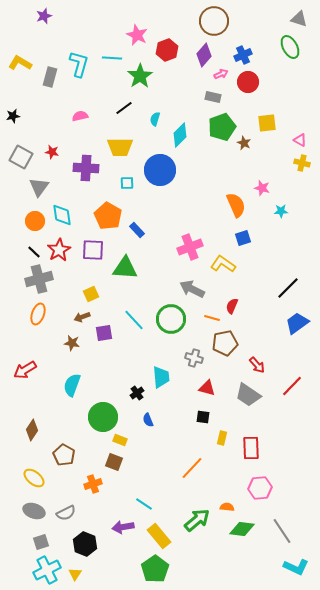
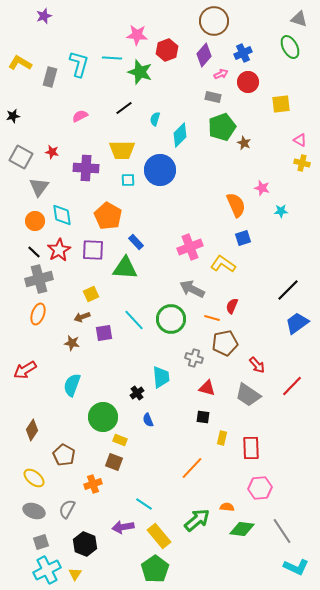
pink star at (137, 35): rotated 20 degrees counterclockwise
blue cross at (243, 55): moved 2 px up
green star at (140, 76): moved 4 px up; rotated 20 degrees counterclockwise
pink semicircle at (80, 116): rotated 14 degrees counterclockwise
yellow square at (267, 123): moved 14 px right, 19 px up
yellow trapezoid at (120, 147): moved 2 px right, 3 px down
cyan square at (127, 183): moved 1 px right, 3 px up
blue rectangle at (137, 230): moved 1 px left, 12 px down
black line at (288, 288): moved 2 px down
gray semicircle at (66, 513): moved 1 px right, 4 px up; rotated 144 degrees clockwise
